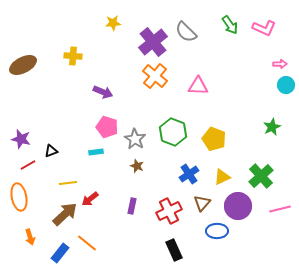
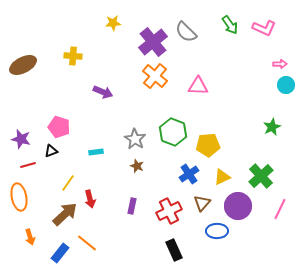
pink pentagon: moved 48 px left
yellow pentagon: moved 6 px left, 6 px down; rotated 25 degrees counterclockwise
red line: rotated 14 degrees clockwise
yellow line: rotated 48 degrees counterclockwise
red arrow: rotated 66 degrees counterclockwise
pink line: rotated 50 degrees counterclockwise
